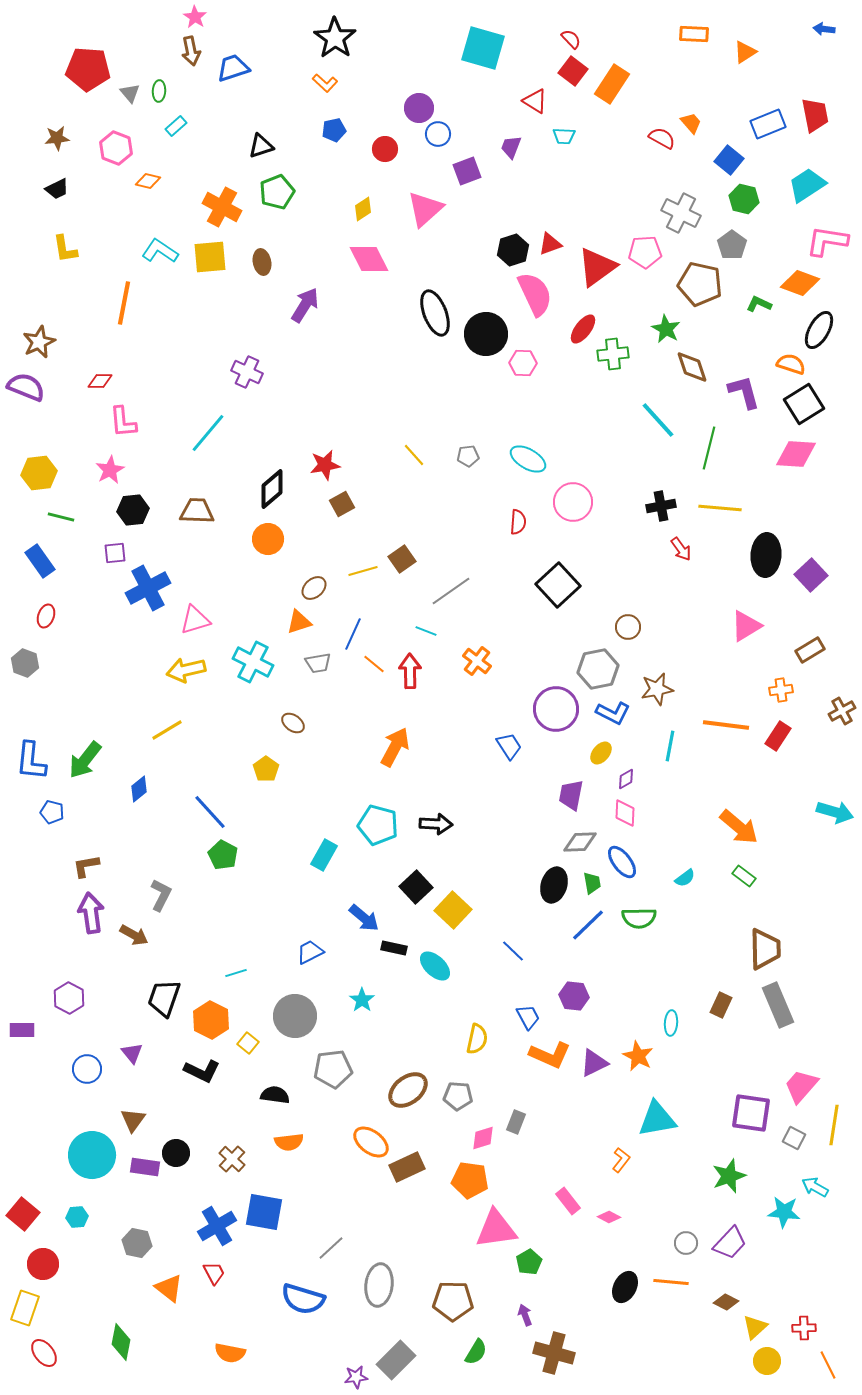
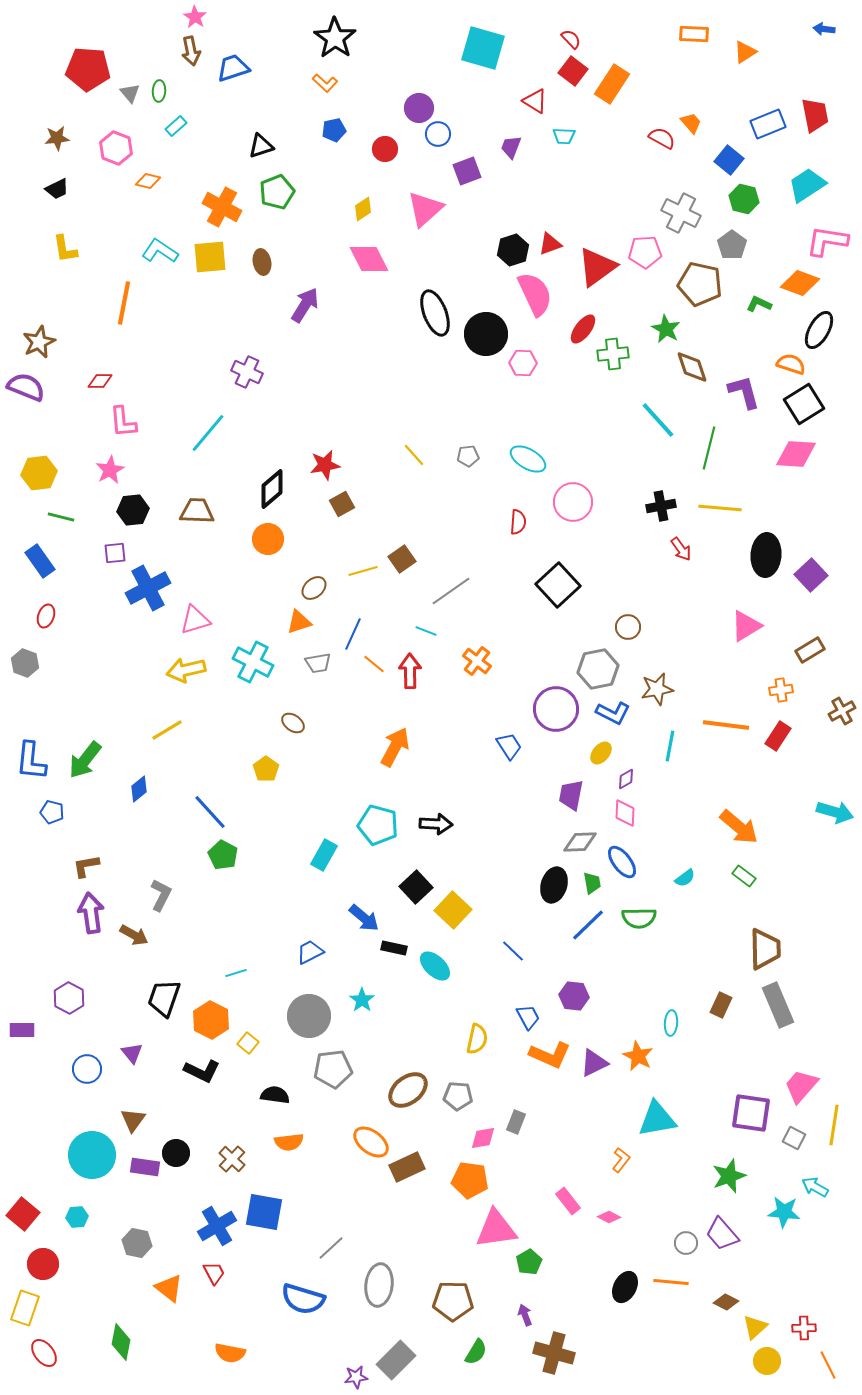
gray circle at (295, 1016): moved 14 px right
pink diamond at (483, 1138): rotated 8 degrees clockwise
purple trapezoid at (730, 1243): moved 8 px left, 9 px up; rotated 96 degrees clockwise
